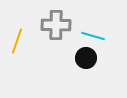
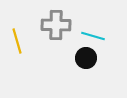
yellow line: rotated 35 degrees counterclockwise
